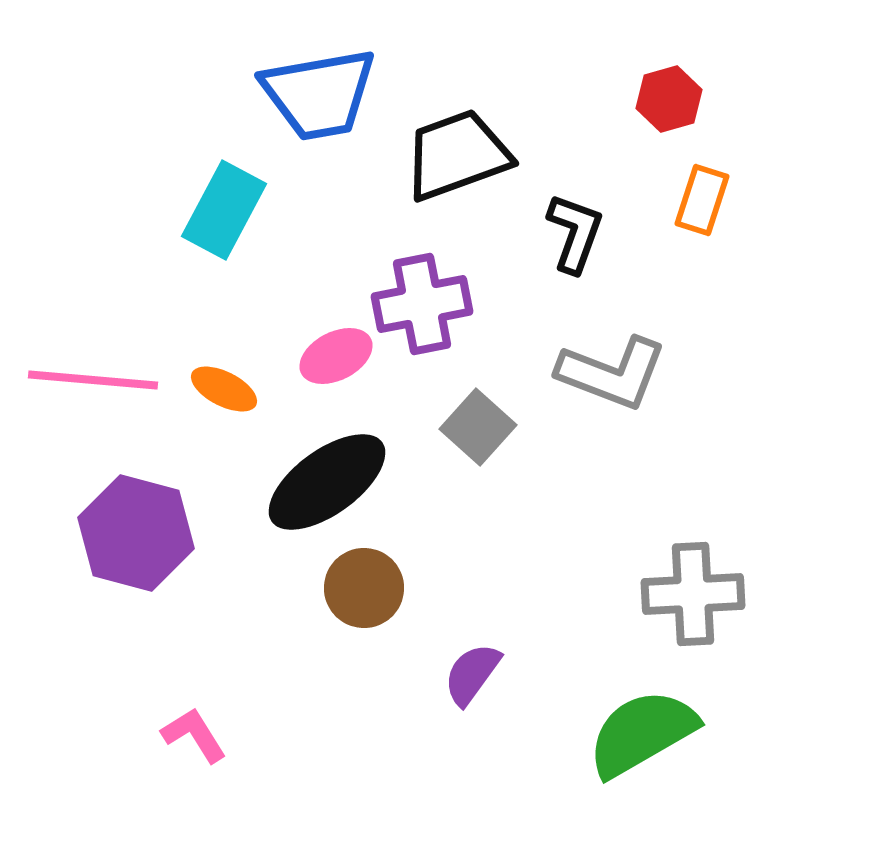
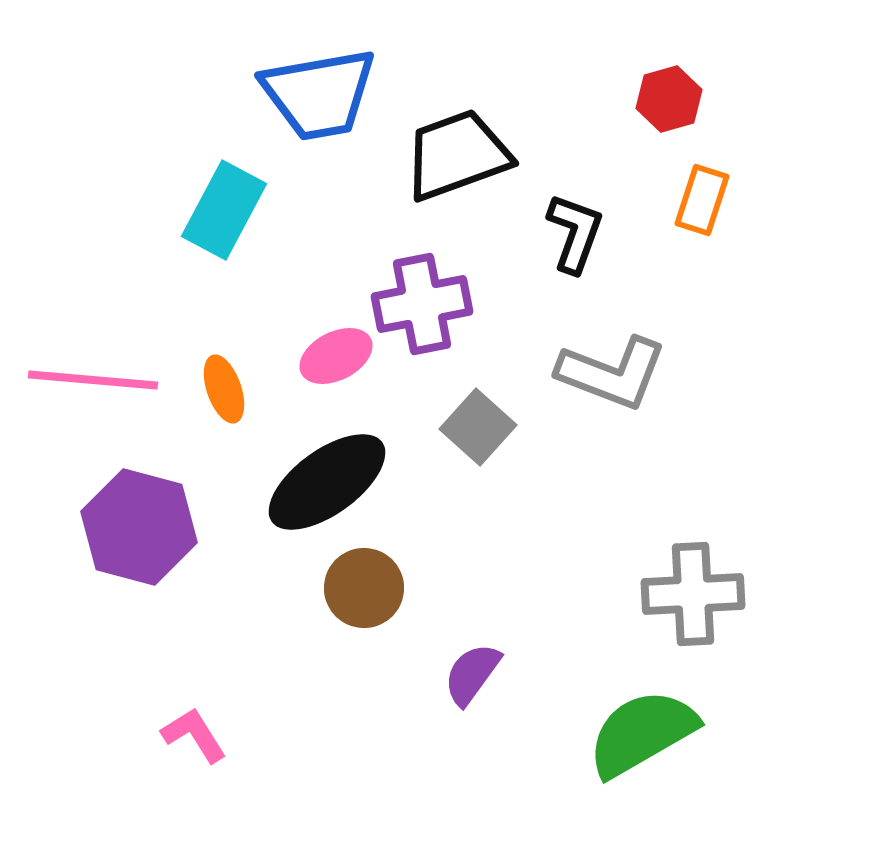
orange ellipse: rotated 44 degrees clockwise
purple hexagon: moved 3 px right, 6 px up
